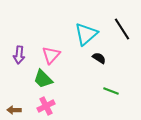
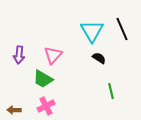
black line: rotated 10 degrees clockwise
cyan triangle: moved 6 px right, 3 px up; rotated 20 degrees counterclockwise
pink triangle: moved 2 px right
green trapezoid: rotated 15 degrees counterclockwise
green line: rotated 56 degrees clockwise
